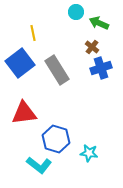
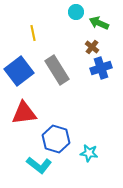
blue square: moved 1 px left, 8 px down
